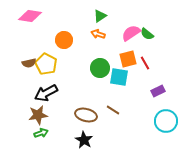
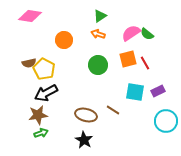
yellow pentagon: moved 2 px left, 5 px down
green circle: moved 2 px left, 3 px up
cyan square: moved 16 px right, 15 px down
